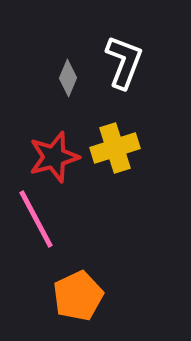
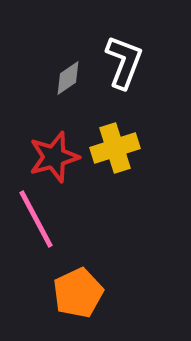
gray diamond: rotated 33 degrees clockwise
orange pentagon: moved 3 px up
